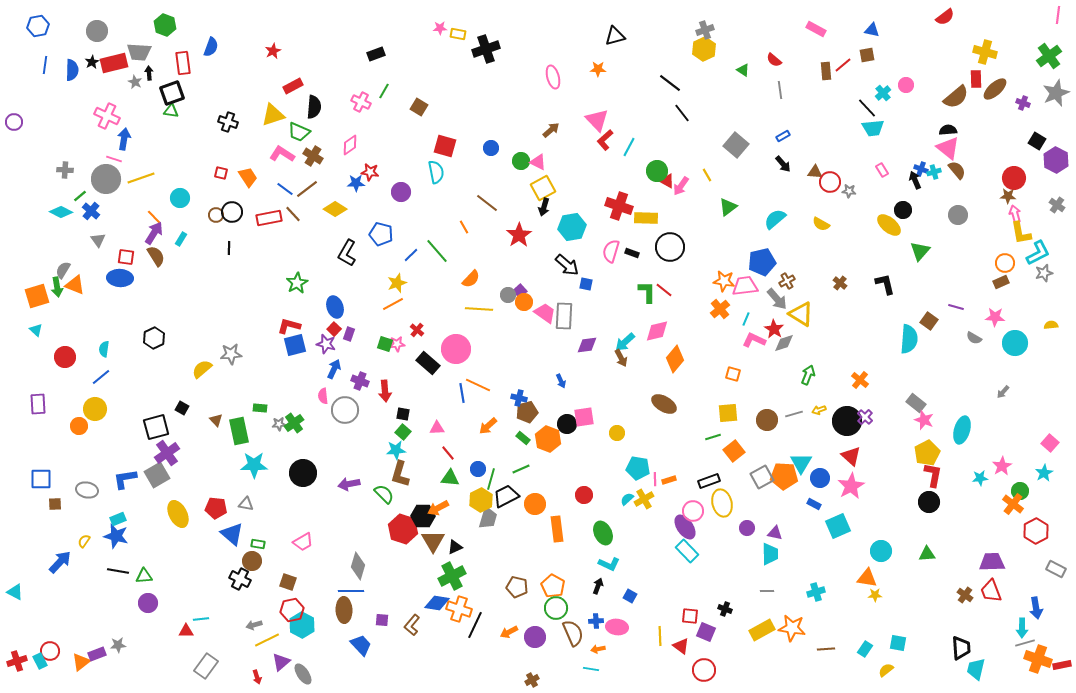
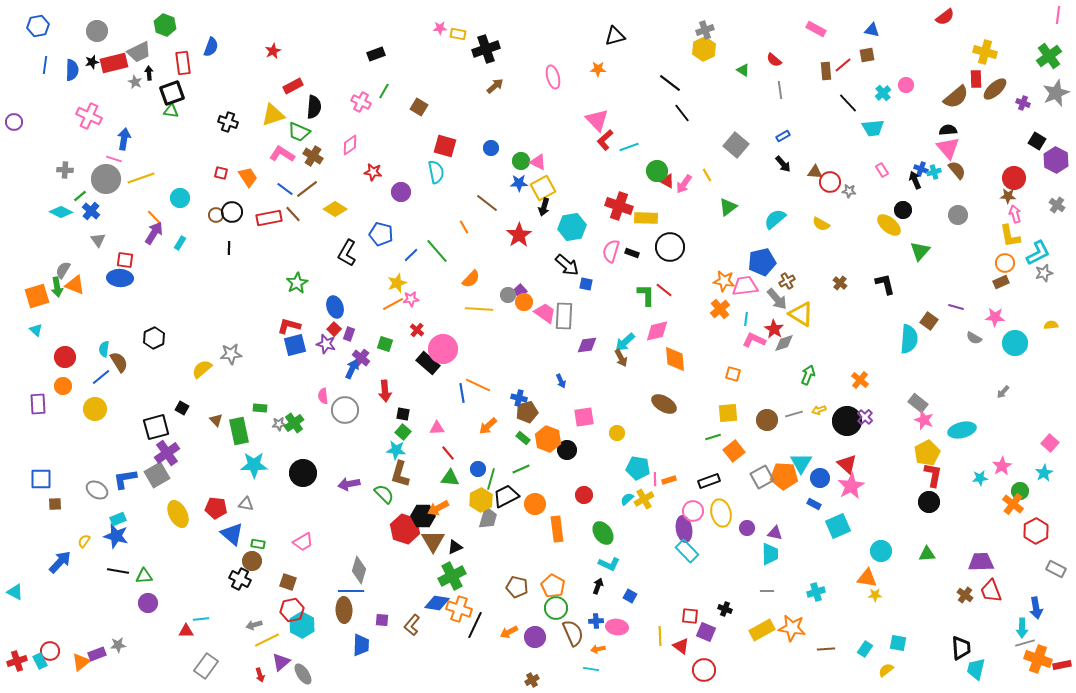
gray trapezoid at (139, 52): rotated 30 degrees counterclockwise
black star at (92, 62): rotated 16 degrees clockwise
black line at (867, 108): moved 19 px left, 5 px up
pink cross at (107, 116): moved 18 px left
brown arrow at (551, 130): moved 56 px left, 44 px up
cyan line at (629, 147): rotated 42 degrees clockwise
pink triangle at (948, 148): rotated 10 degrees clockwise
red star at (370, 172): moved 3 px right
blue star at (356, 183): moved 163 px right
pink arrow at (681, 186): moved 3 px right, 2 px up
yellow L-shape at (1021, 233): moved 11 px left, 3 px down
cyan rectangle at (181, 239): moved 1 px left, 4 px down
brown semicircle at (156, 256): moved 37 px left, 106 px down
red square at (126, 257): moved 1 px left, 3 px down
green L-shape at (647, 292): moved 1 px left, 3 px down
cyan line at (746, 319): rotated 16 degrees counterclockwise
pink star at (397, 344): moved 14 px right, 45 px up
pink circle at (456, 349): moved 13 px left
orange diamond at (675, 359): rotated 44 degrees counterclockwise
blue arrow at (334, 369): moved 18 px right
purple cross at (360, 381): moved 1 px right, 23 px up; rotated 18 degrees clockwise
gray rectangle at (916, 403): moved 2 px right
black circle at (567, 424): moved 26 px down
orange circle at (79, 426): moved 16 px left, 40 px up
cyan ellipse at (962, 430): rotated 60 degrees clockwise
cyan star at (396, 450): rotated 12 degrees clockwise
red triangle at (851, 456): moved 4 px left, 8 px down
gray ellipse at (87, 490): moved 10 px right; rotated 20 degrees clockwise
yellow ellipse at (722, 503): moved 1 px left, 10 px down
purple ellipse at (685, 527): moved 1 px left, 2 px down; rotated 25 degrees clockwise
red hexagon at (403, 529): moved 2 px right
green ellipse at (603, 533): rotated 10 degrees counterclockwise
purple trapezoid at (992, 562): moved 11 px left
gray diamond at (358, 566): moved 1 px right, 4 px down
blue trapezoid at (361, 645): rotated 45 degrees clockwise
red arrow at (257, 677): moved 3 px right, 2 px up
